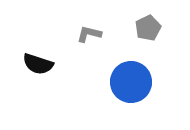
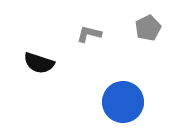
black semicircle: moved 1 px right, 1 px up
blue circle: moved 8 px left, 20 px down
